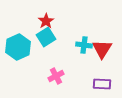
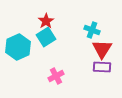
cyan cross: moved 8 px right, 15 px up; rotated 14 degrees clockwise
purple rectangle: moved 17 px up
